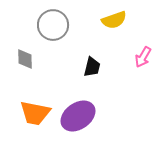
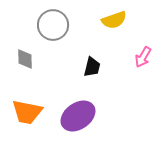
orange trapezoid: moved 8 px left, 1 px up
